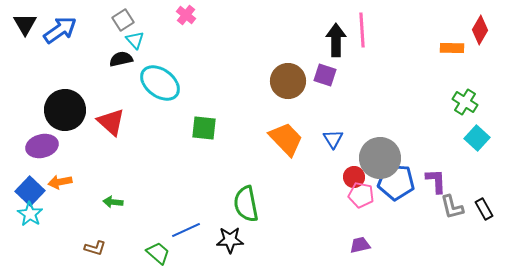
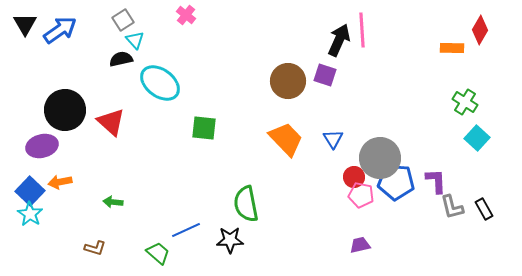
black arrow: moved 3 px right; rotated 24 degrees clockwise
